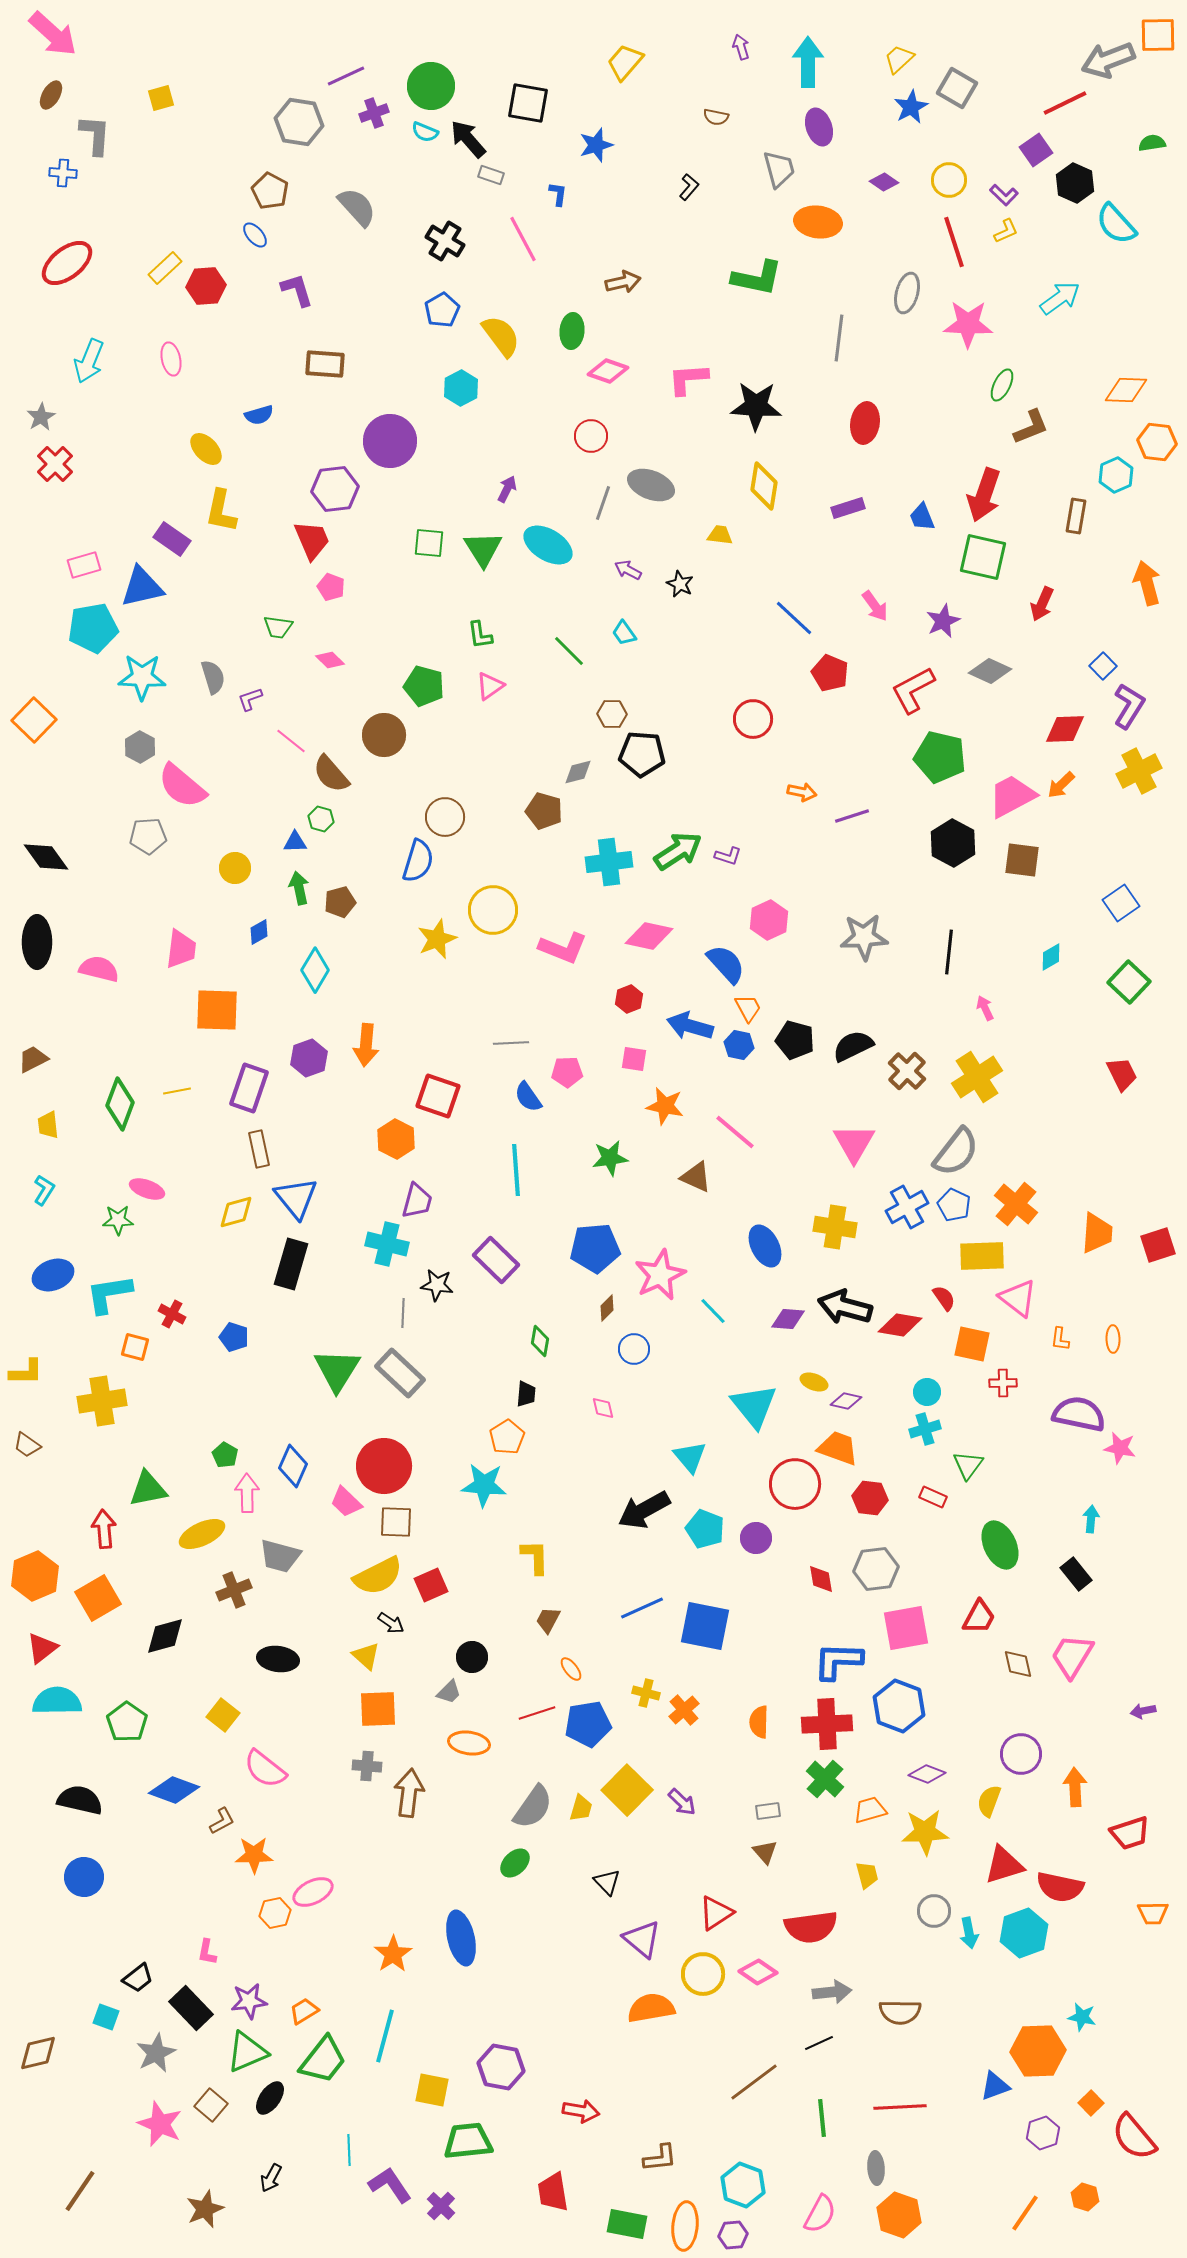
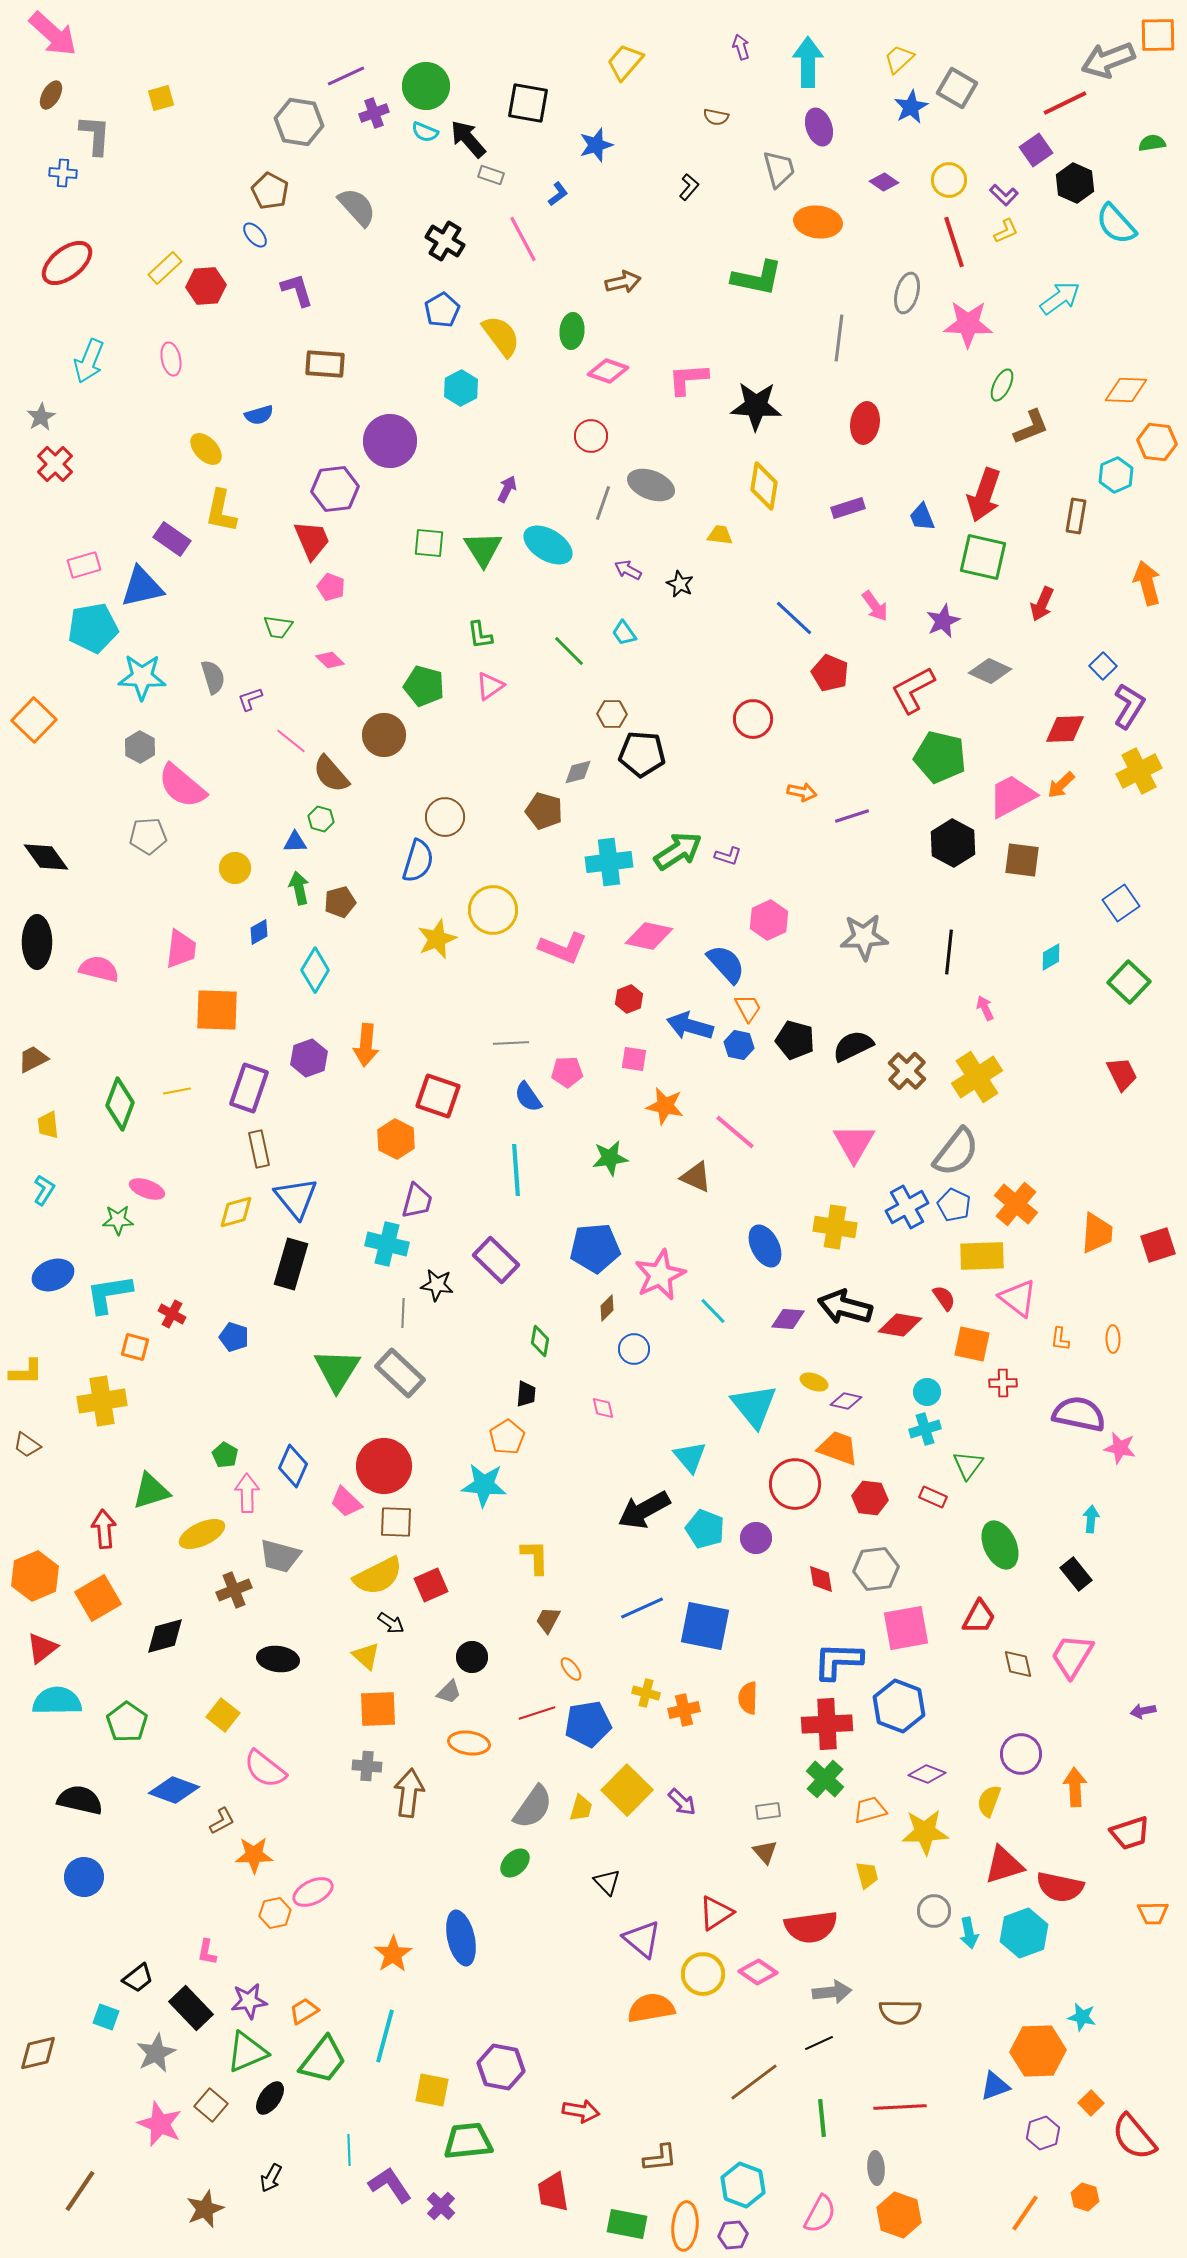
green circle at (431, 86): moved 5 px left
blue L-shape at (558, 194): rotated 45 degrees clockwise
green triangle at (148, 1489): moved 3 px right, 2 px down; rotated 6 degrees counterclockwise
orange cross at (684, 1710): rotated 28 degrees clockwise
orange semicircle at (759, 1722): moved 11 px left, 24 px up
